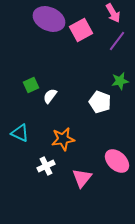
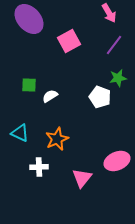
pink arrow: moved 4 px left
purple ellipse: moved 20 px left; rotated 24 degrees clockwise
pink square: moved 12 px left, 11 px down
purple line: moved 3 px left, 4 px down
green star: moved 2 px left, 3 px up
green square: moved 2 px left; rotated 28 degrees clockwise
white semicircle: rotated 21 degrees clockwise
white pentagon: moved 5 px up
orange star: moved 6 px left; rotated 15 degrees counterclockwise
pink ellipse: rotated 65 degrees counterclockwise
white cross: moved 7 px left, 1 px down; rotated 24 degrees clockwise
